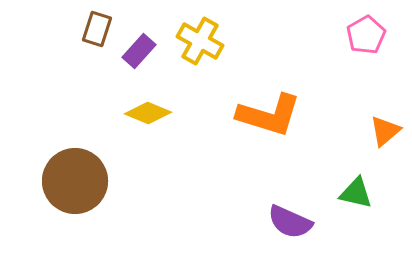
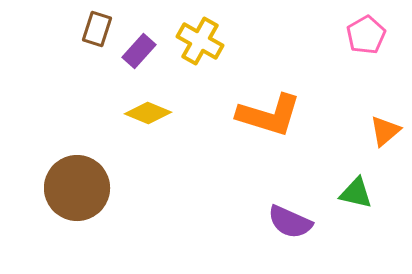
brown circle: moved 2 px right, 7 px down
